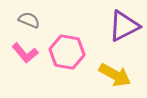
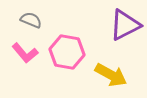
gray semicircle: moved 2 px right
purple triangle: moved 1 px right, 1 px up
yellow arrow: moved 4 px left
